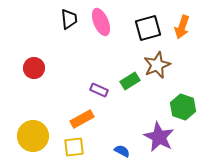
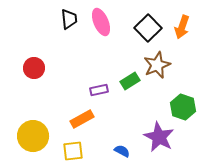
black square: rotated 28 degrees counterclockwise
purple rectangle: rotated 36 degrees counterclockwise
yellow square: moved 1 px left, 4 px down
